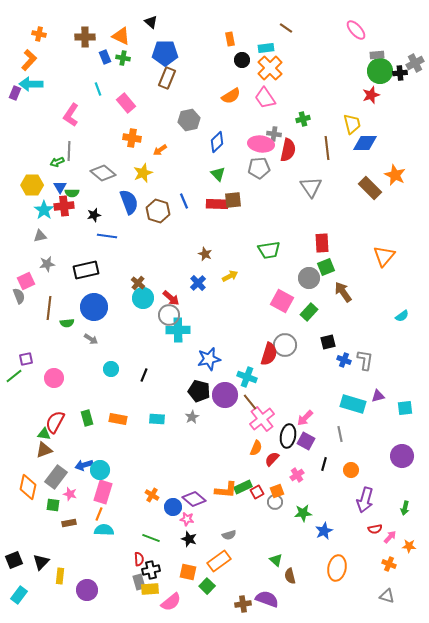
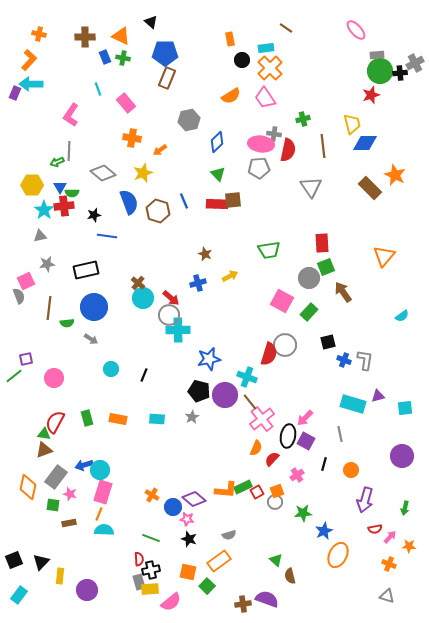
brown line at (327, 148): moved 4 px left, 2 px up
blue cross at (198, 283): rotated 28 degrees clockwise
orange ellipse at (337, 568): moved 1 px right, 13 px up; rotated 15 degrees clockwise
